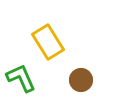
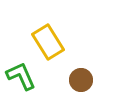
green L-shape: moved 2 px up
